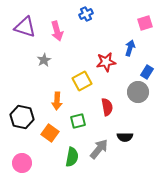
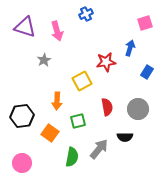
gray circle: moved 17 px down
black hexagon: moved 1 px up; rotated 20 degrees counterclockwise
